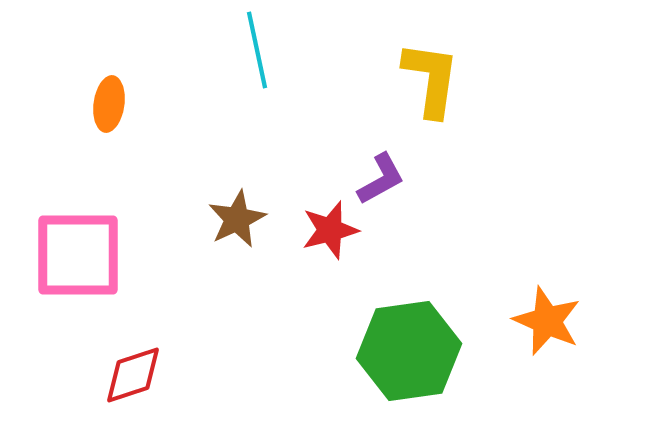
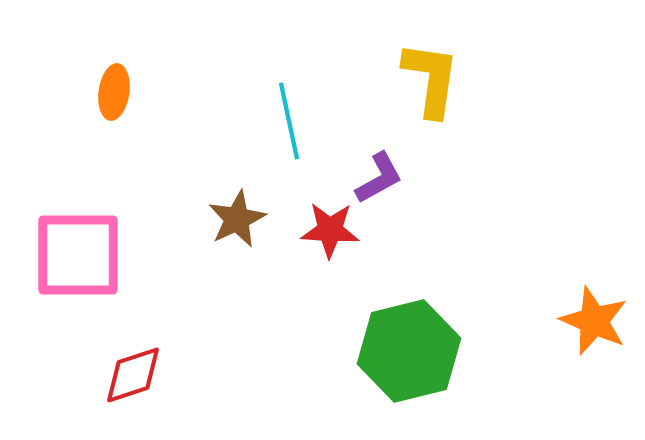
cyan line: moved 32 px right, 71 px down
orange ellipse: moved 5 px right, 12 px up
purple L-shape: moved 2 px left, 1 px up
red star: rotated 18 degrees clockwise
orange star: moved 47 px right
green hexagon: rotated 6 degrees counterclockwise
